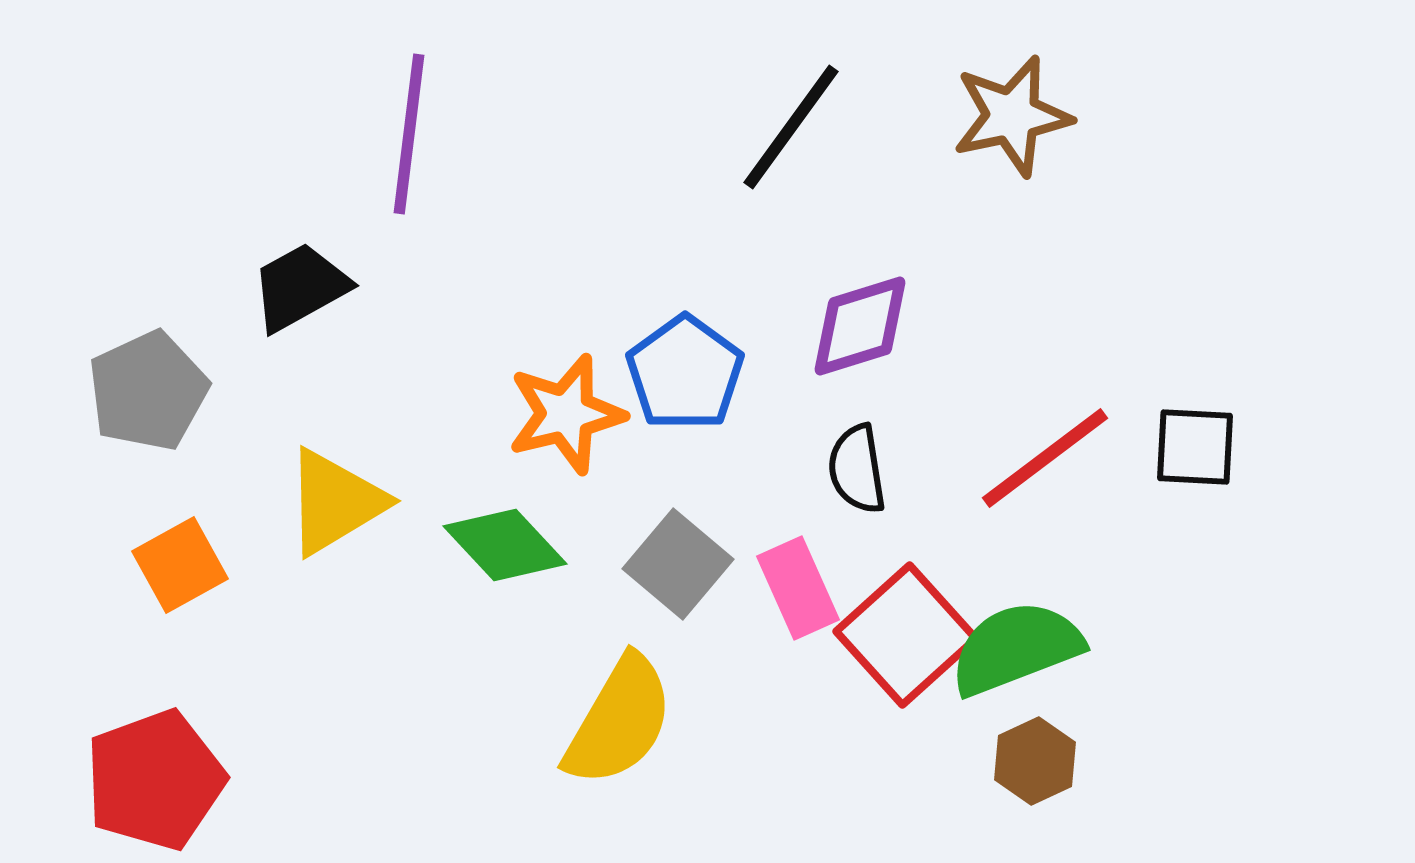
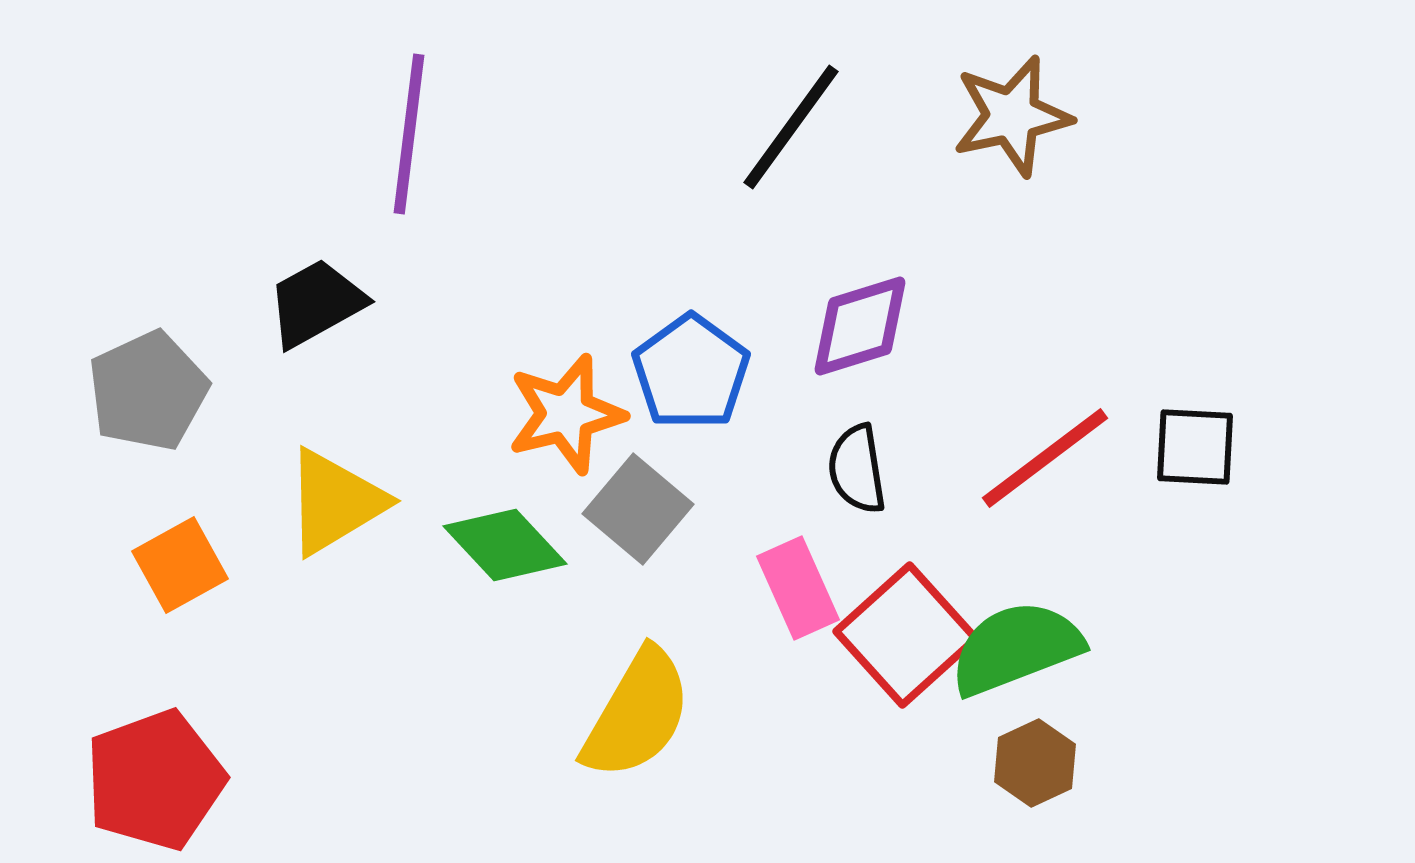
black trapezoid: moved 16 px right, 16 px down
blue pentagon: moved 6 px right, 1 px up
gray square: moved 40 px left, 55 px up
yellow semicircle: moved 18 px right, 7 px up
brown hexagon: moved 2 px down
